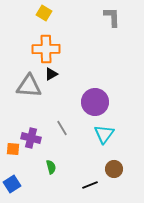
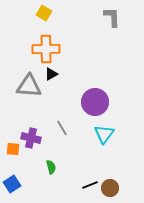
brown circle: moved 4 px left, 19 px down
